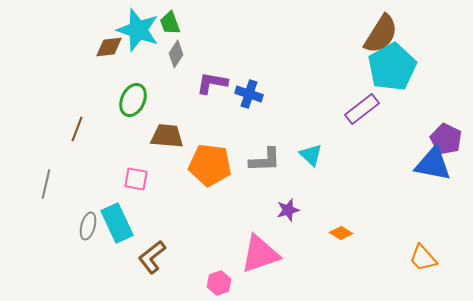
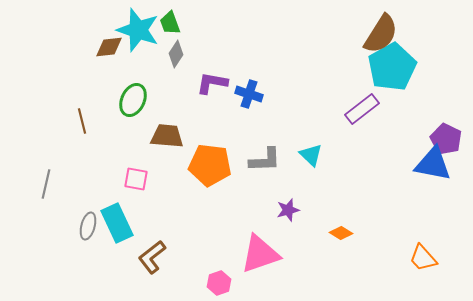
brown line: moved 5 px right, 8 px up; rotated 35 degrees counterclockwise
